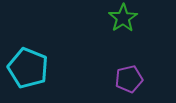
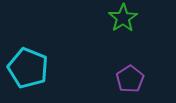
purple pentagon: moved 1 px right; rotated 20 degrees counterclockwise
